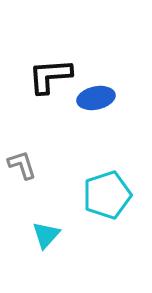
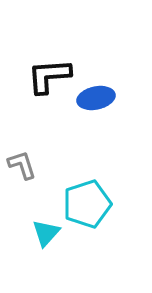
black L-shape: moved 1 px left
cyan pentagon: moved 20 px left, 9 px down
cyan triangle: moved 2 px up
